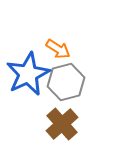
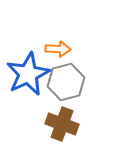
orange arrow: rotated 30 degrees counterclockwise
brown cross: rotated 28 degrees counterclockwise
